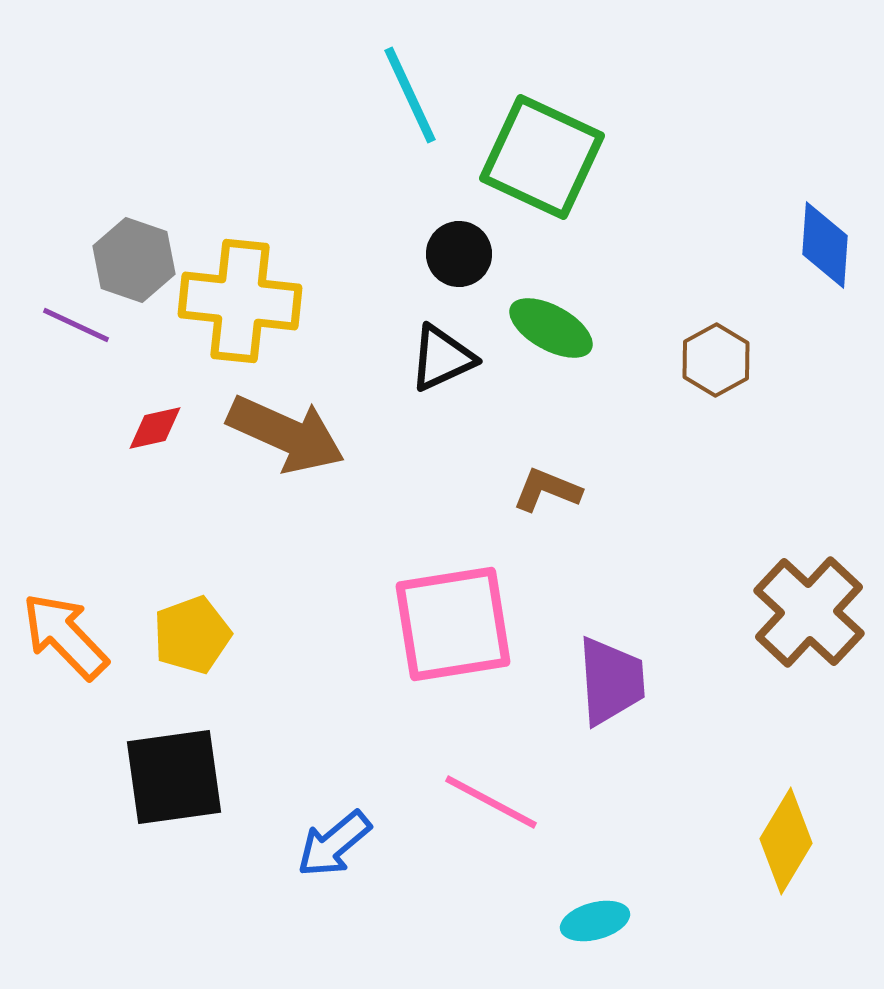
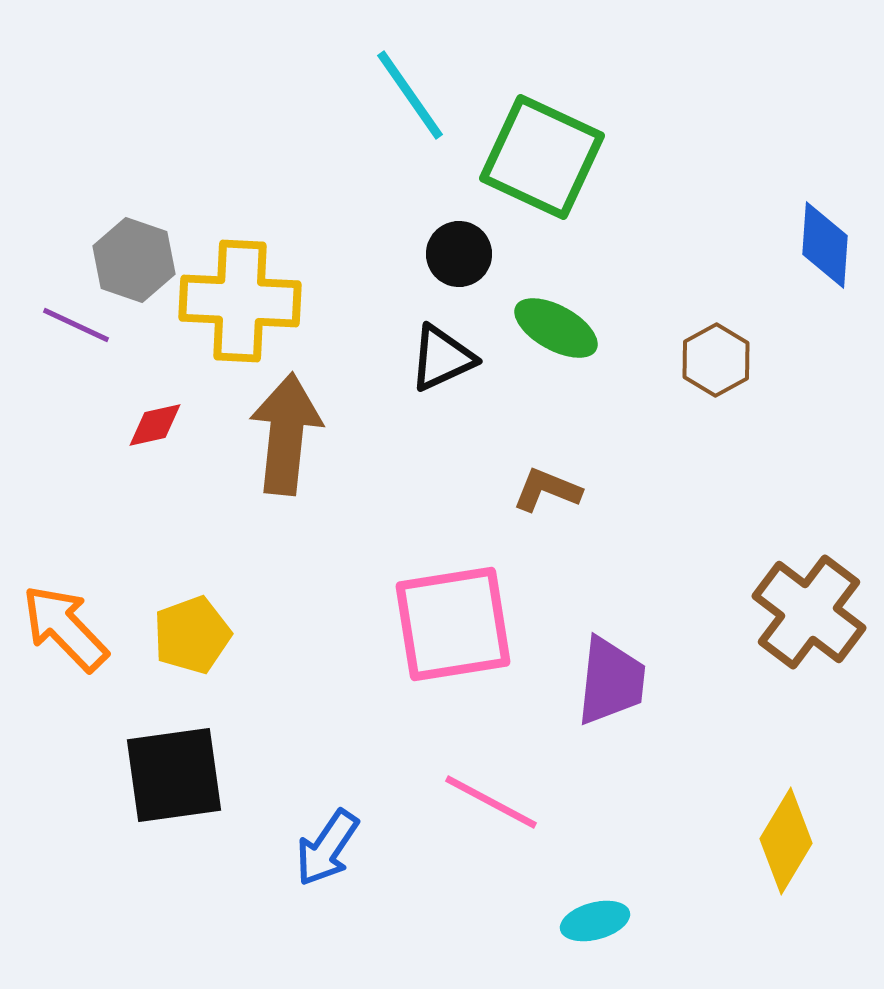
cyan line: rotated 10 degrees counterclockwise
yellow cross: rotated 3 degrees counterclockwise
green ellipse: moved 5 px right
red diamond: moved 3 px up
brown arrow: rotated 108 degrees counterclockwise
brown cross: rotated 6 degrees counterclockwise
orange arrow: moved 8 px up
purple trapezoid: rotated 10 degrees clockwise
black square: moved 2 px up
blue arrow: moved 7 px left, 4 px down; rotated 16 degrees counterclockwise
